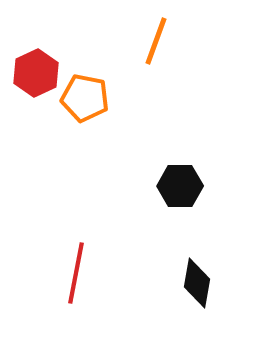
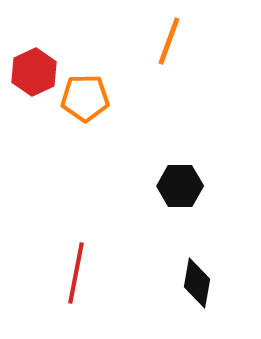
orange line: moved 13 px right
red hexagon: moved 2 px left, 1 px up
orange pentagon: rotated 12 degrees counterclockwise
